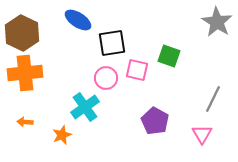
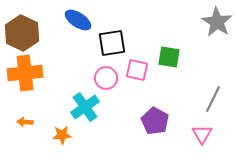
green square: moved 1 px down; rotated 10 degrees counterclockwise
orange star: rotated 18 degrees clockwise
